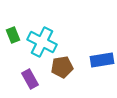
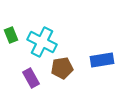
green rectangle: moved 2 px left
brown pentagon: moved 1 px down
purple rectangle: moved 1 px right, 1 px up
